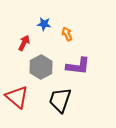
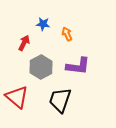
blue star: moved 1 px left
